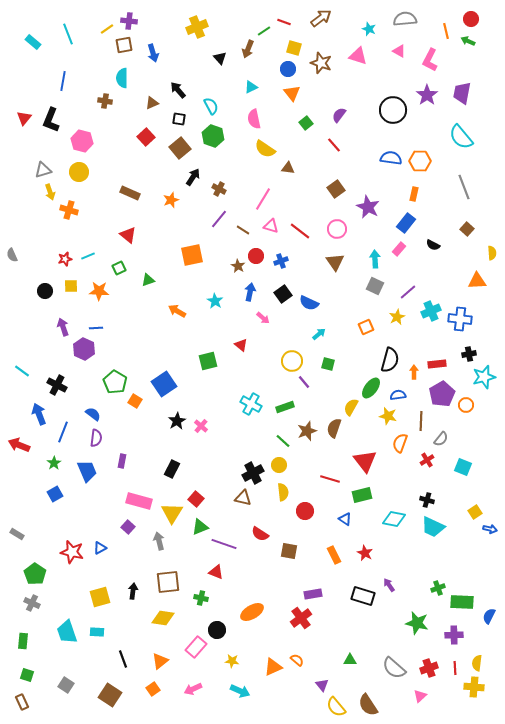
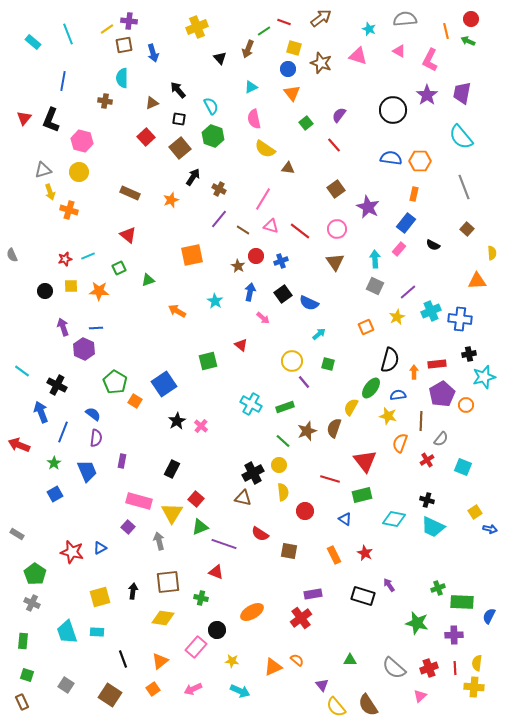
blue arrow at (39, 414): moved 2 px right, 2 px up
